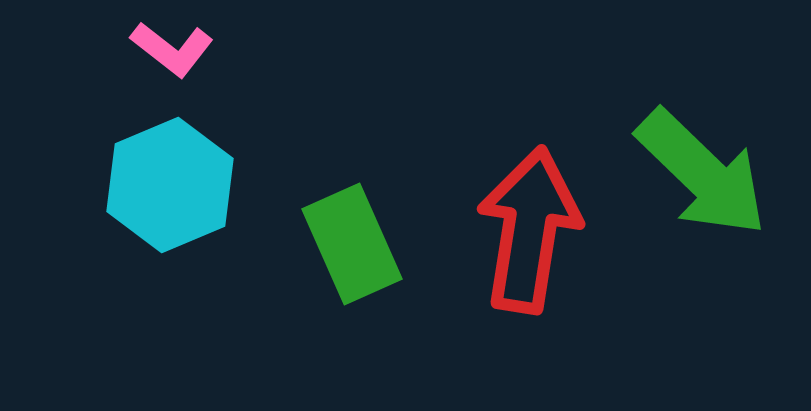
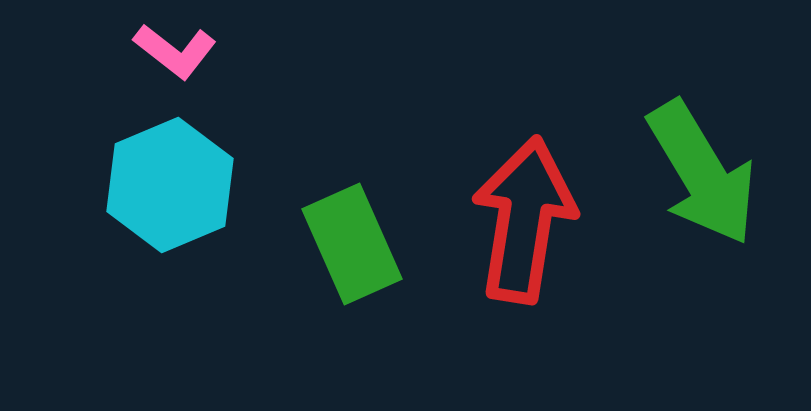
pink L-shape: moved 3 px right, 2 px down
green arrow: rotated 15 degrees clockwise
red arrow: moved 5 px left, 10 px up
